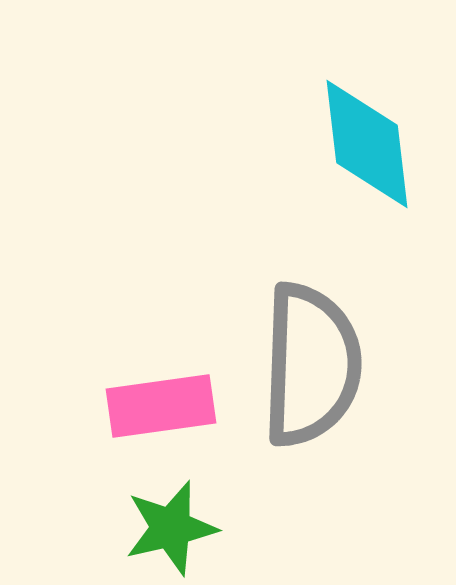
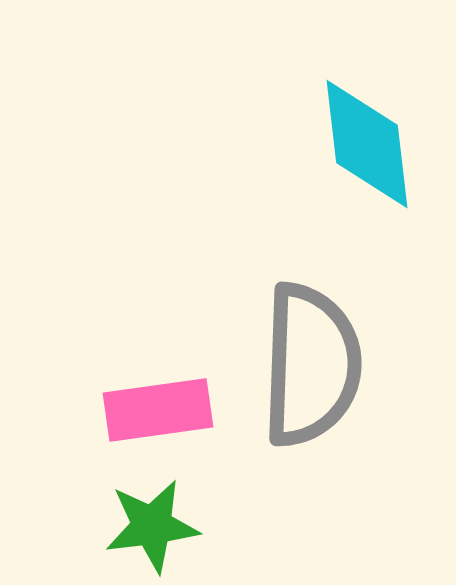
pink rectangle: moved 3 px left, 4 px down
green star: moved 19 px left, 2 px up; rotated 6 degrees clockwise
